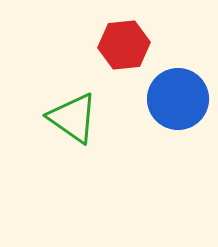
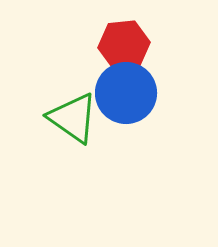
blue circle: moved 52 px left, 6 px up
